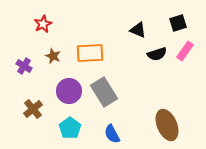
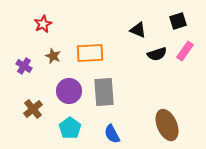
black square: moved 2 px up
gray rectangle: rotated 28 degrees clockwise
